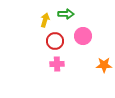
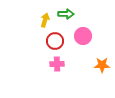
orange star: moved 2 px left
